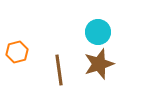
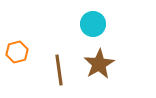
cyan circle: moved 5 px left, 8 px up
brown star: rotated 12 degrees counterclockwise
